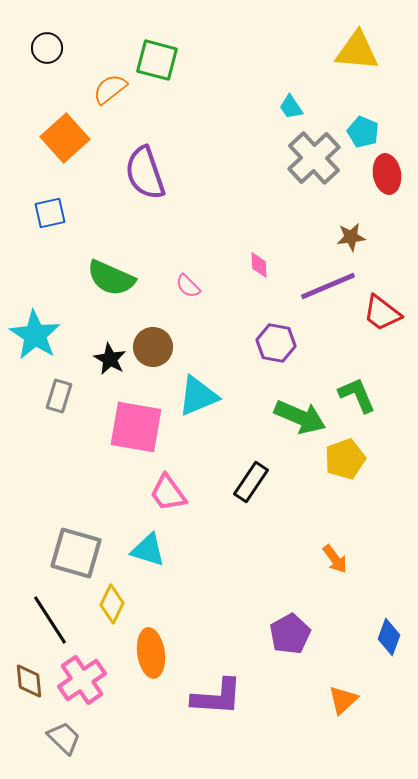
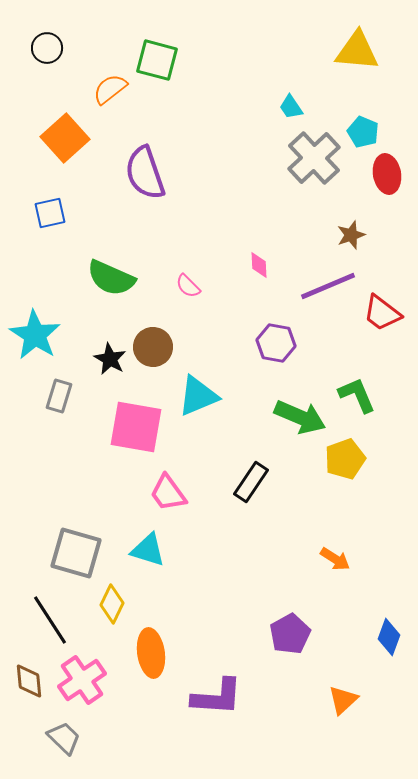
brown star at (351, 237): moved 2 px up; rotated 12 degrees counterclockwise
orange arrow at (335, 559): rotated 20 degrees counterclockwise
